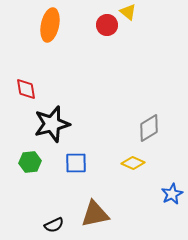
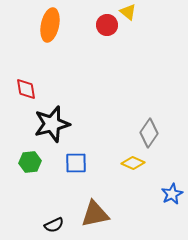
gray diamond: moved 5 px down; rotated 24 degrees counterclockwise
